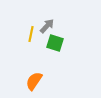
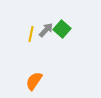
gray arrow: moved 1 px left, 4 px down
green square: moved 7 px right, 14 px up; rotated 24 degrees clockwise
